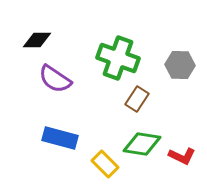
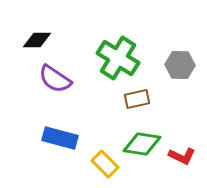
green cross: rotated 12 degrees clockwise
brown rectangle: rotated 45 degrees clockwise
